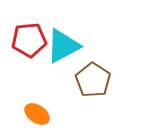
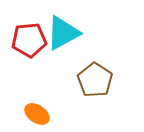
cyan triangle: moved 13 px up
brown pentagon: moved 2 px right
